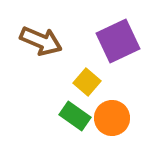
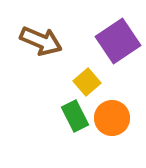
purple square: rotated 9 degrees counterclockwise
yellow square: rotated 8 degrees clockwise
green rectangle: rotated 28 degrees clockwise
